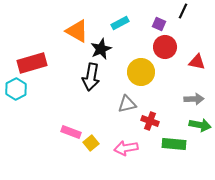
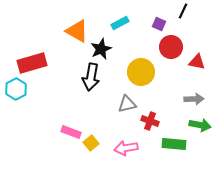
red circle: moved 6 px right
